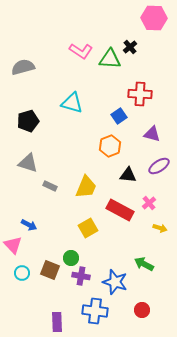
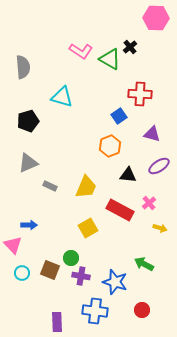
pink hexagon: moved 2 px right
green triangle: rotated 25 degrees clockwise
gray semicircle: rotated 100 degrees clockwise
cyan triangle: moved 10 px left, 6 px up
gray triangle: rotated 40 degrees counterclockwise
blue arrow: rotated 28 degrees counterclockwise
